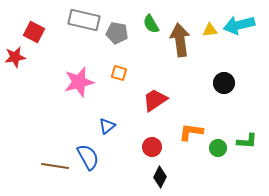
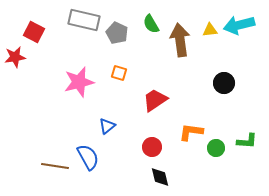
gray pentagon: rotated 15 degrees clockwise
green circle: moved 2 px left
black diamond: rotated 40 degrees counterclockwise
